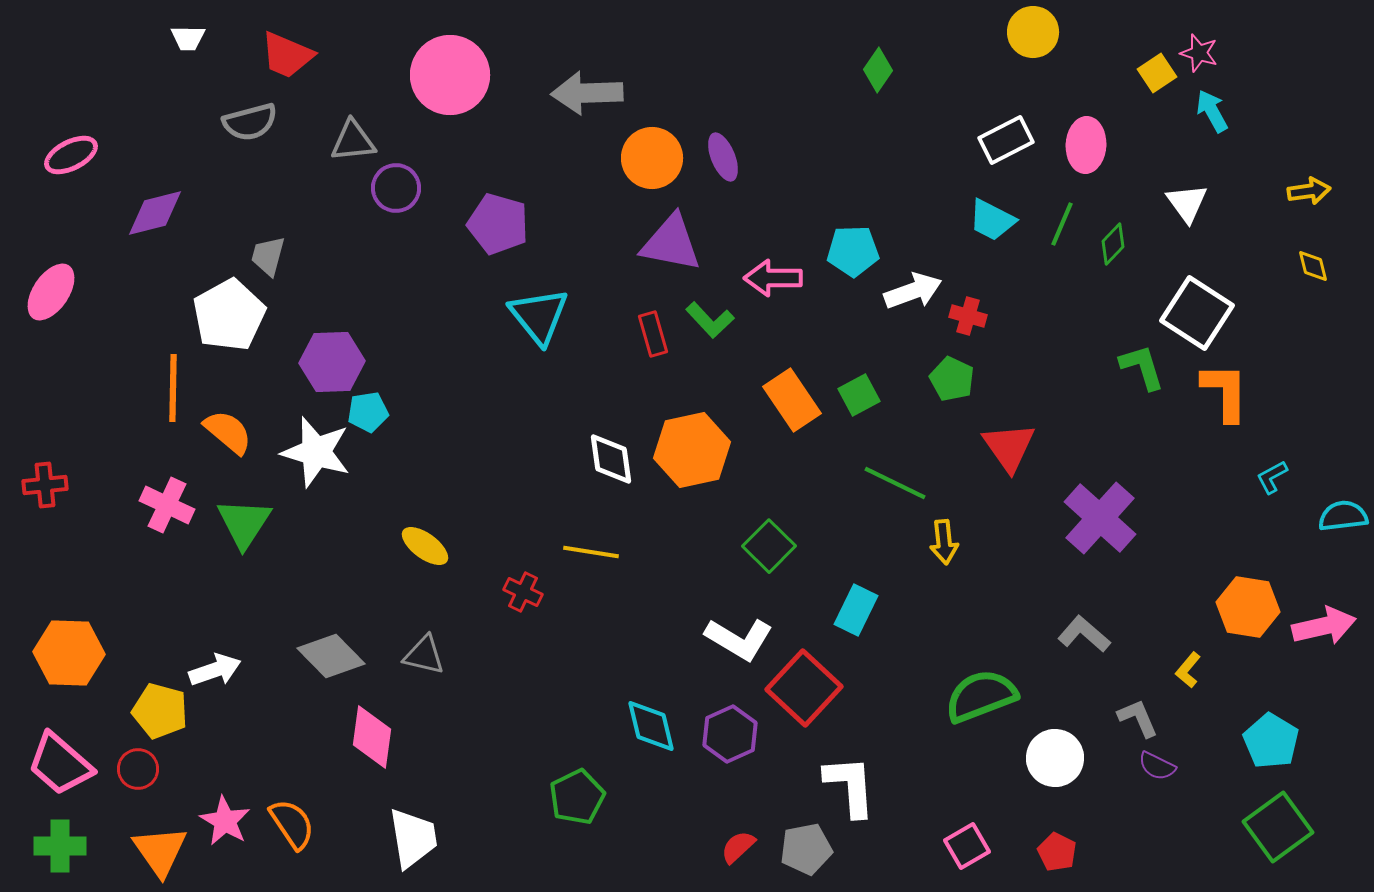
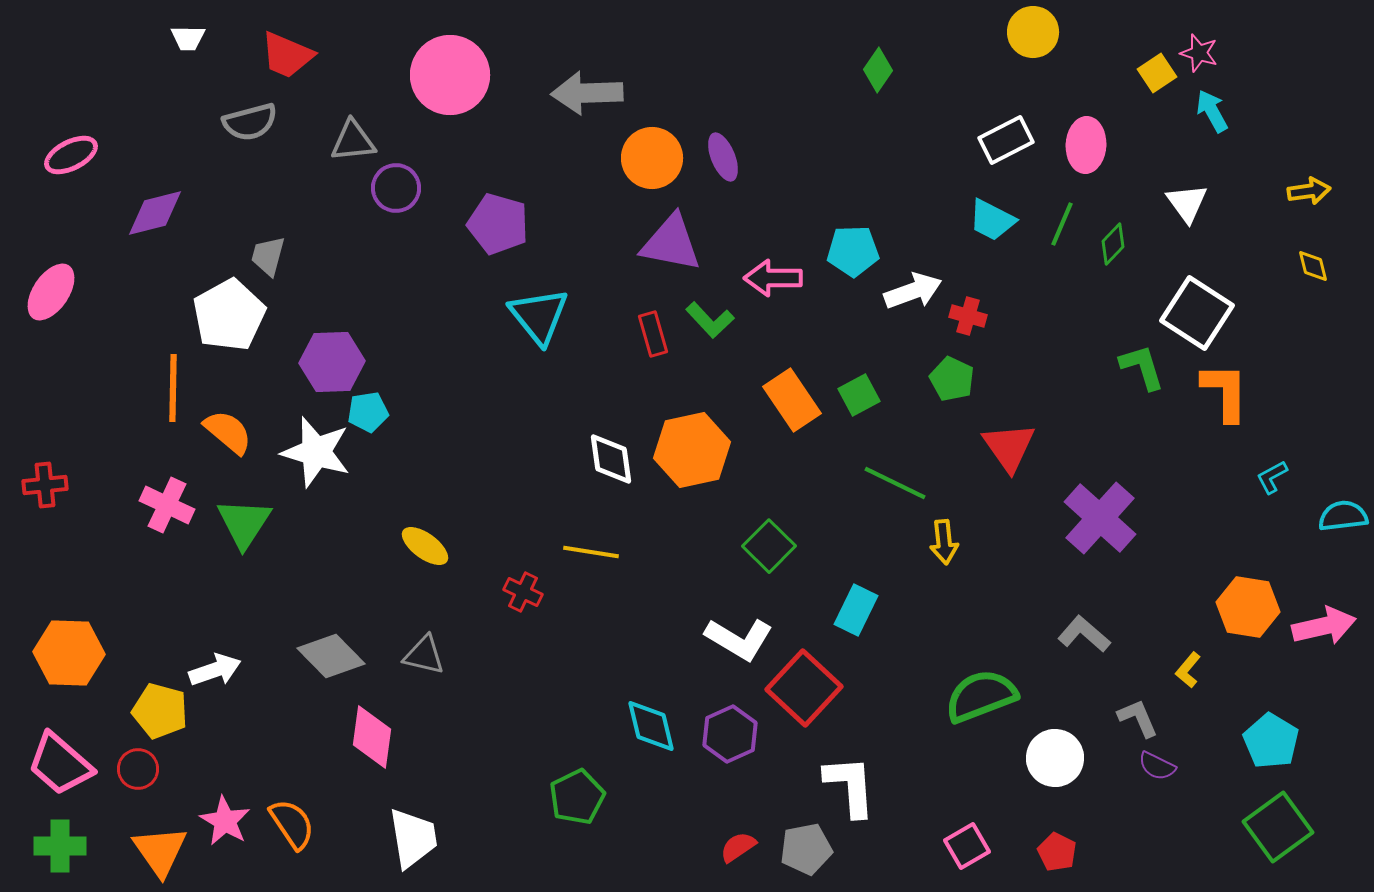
red semicircle at (738, 847): rotated 9 degrees clockwise
